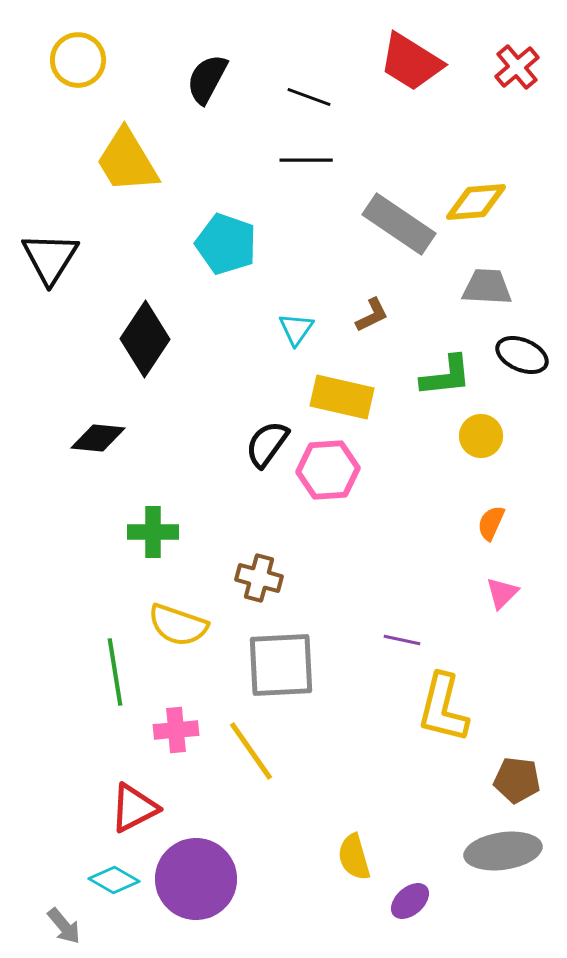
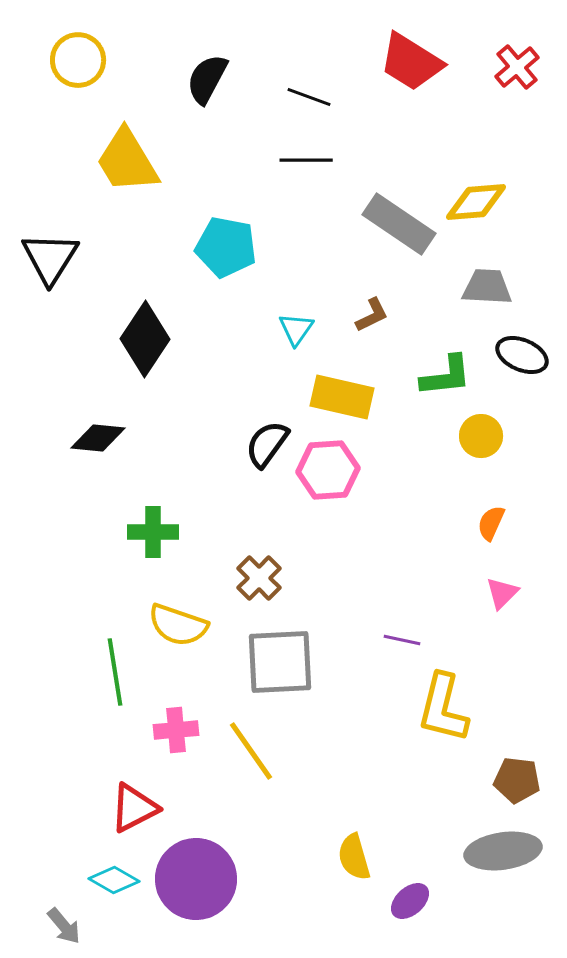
cyan pentagon at (226, 244): moved 3 px down; rotated 8 degrees counterclockwise
brown cross at (259, 578): rotated 30 degrees clockwise
gray square at (281, 665): moved 1 px left, 3 px up
